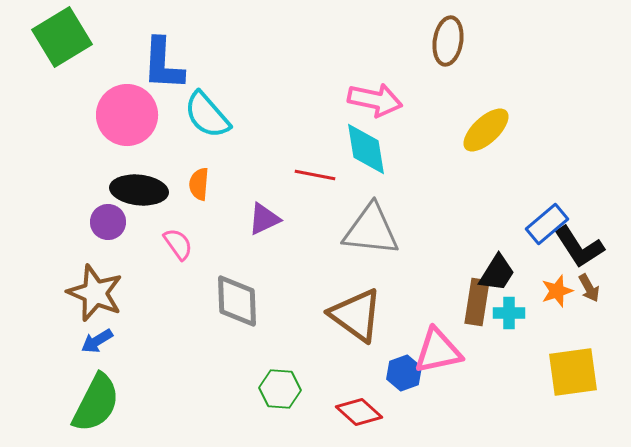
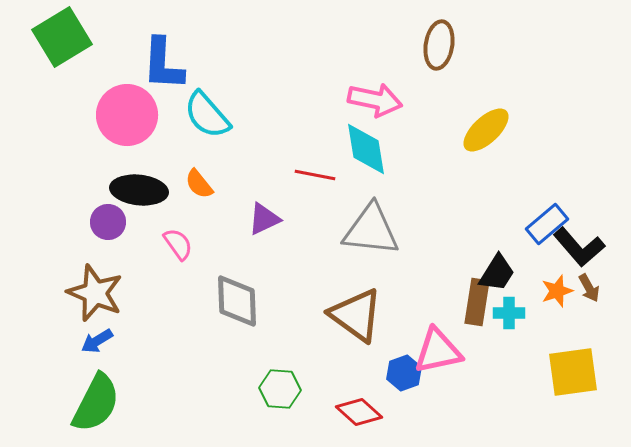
brown ellipse: moved 9 px left, 4 px down
orange semicircle: rotated 44 degrees counterclockwise
black L-shape: rotated 8 degrees counterclockwise
